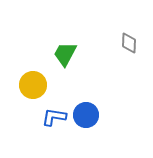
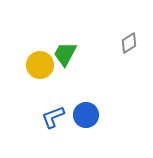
gray diamond: rotated 55 degrees clockwise
yellow circle: moved 7 px right, 20 px up
blue L-shape: moved 1 px left; rotated 30 degrees counterclockwise
